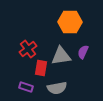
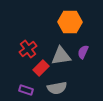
red rectangle: rotated 35 degrees clockwise
purple rectangle: moved 3 px down
